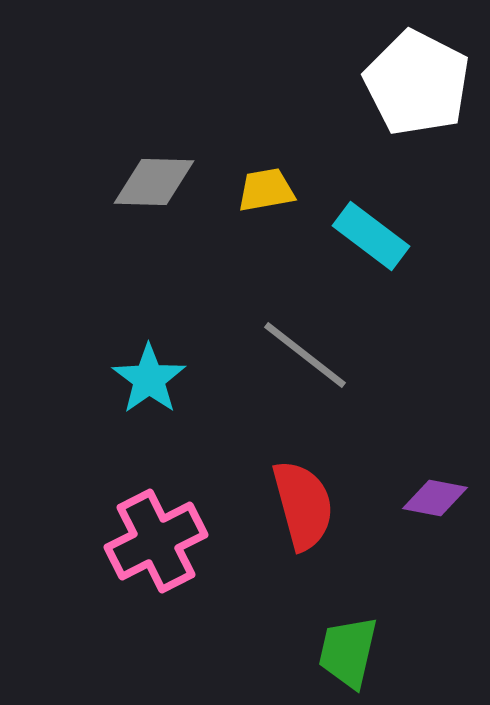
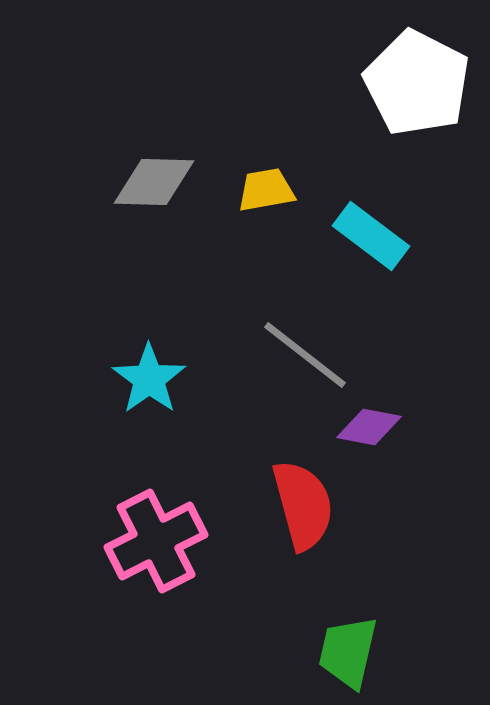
purple diamond: moved 66 px left, 71 px up
